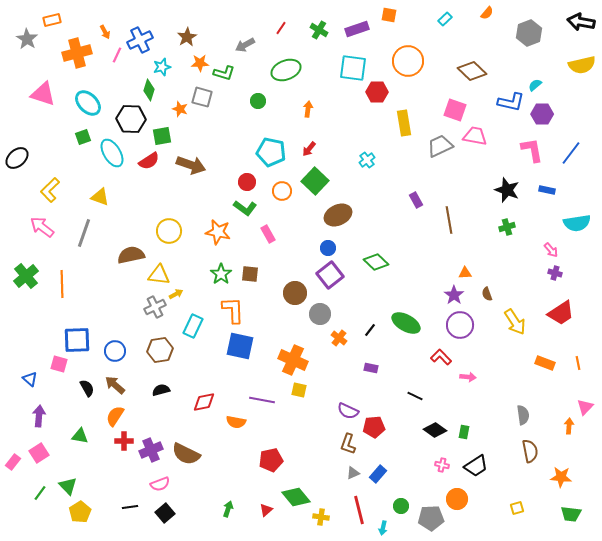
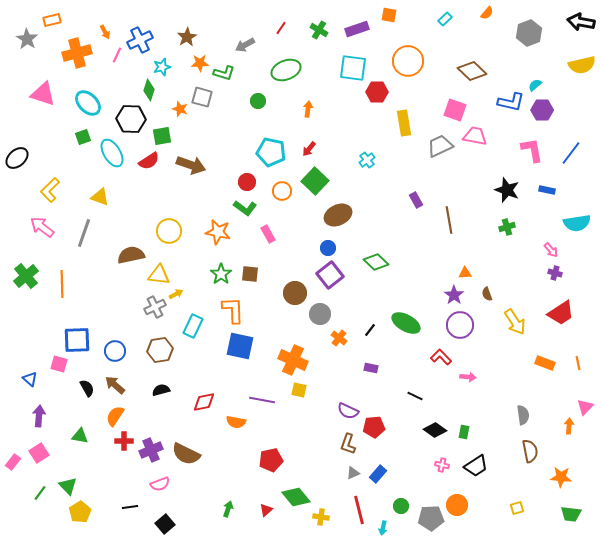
purple hexagon at (542, 114): moved 4 px up
orange circle at (457, 499): moved 6 px down
black square at (165, 513): moved 11 px down
